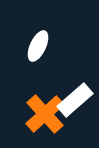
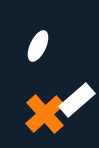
white rectangle: moved 2 px right
